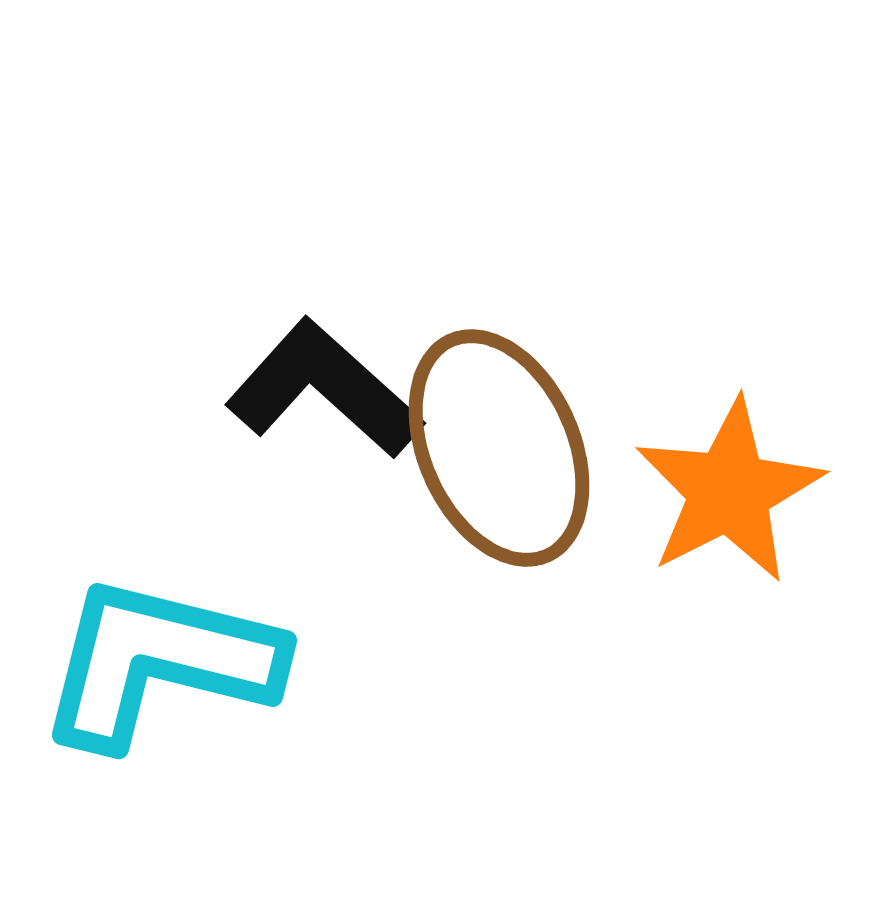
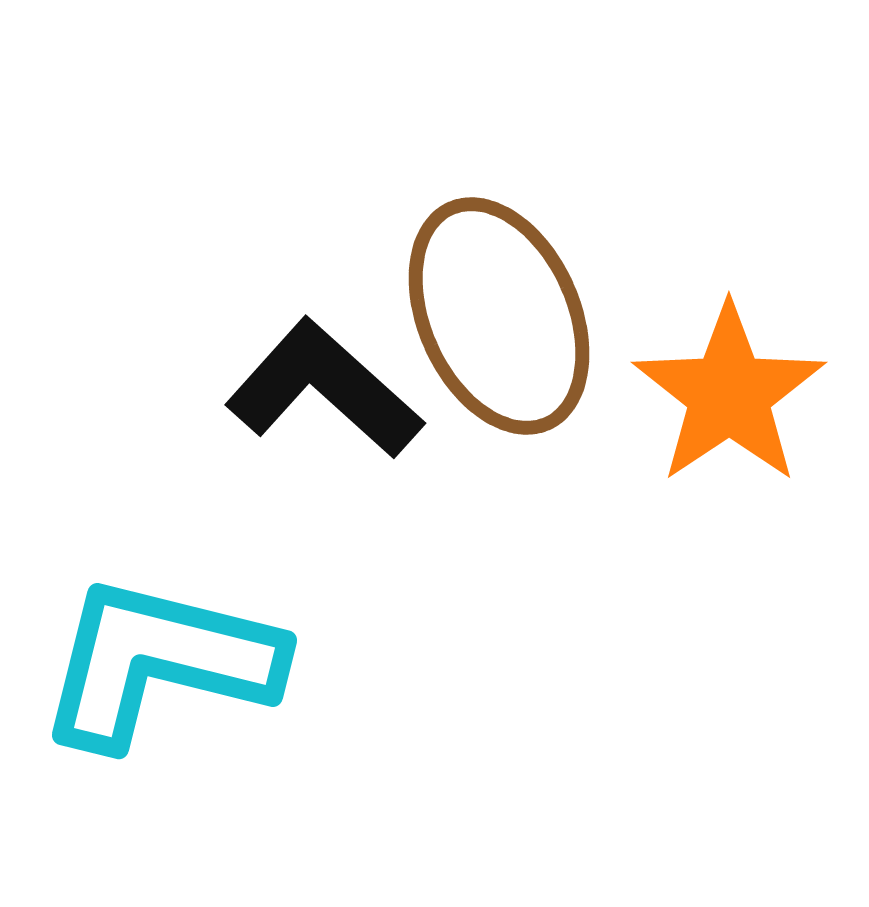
brown ellipse: moved 132 px up
orange star: moved 97 px up; rotated 7 degrees counterclockwise
